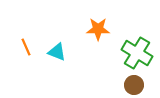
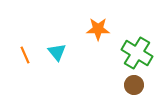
orange line: moved 1 px left, 8 px down
cyan triangle: rotated 30 degrees clockwise
